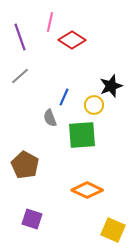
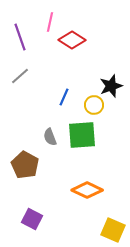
gray semicircle: moved 19 px down
purple square: rotated 10 degrees clockwise
